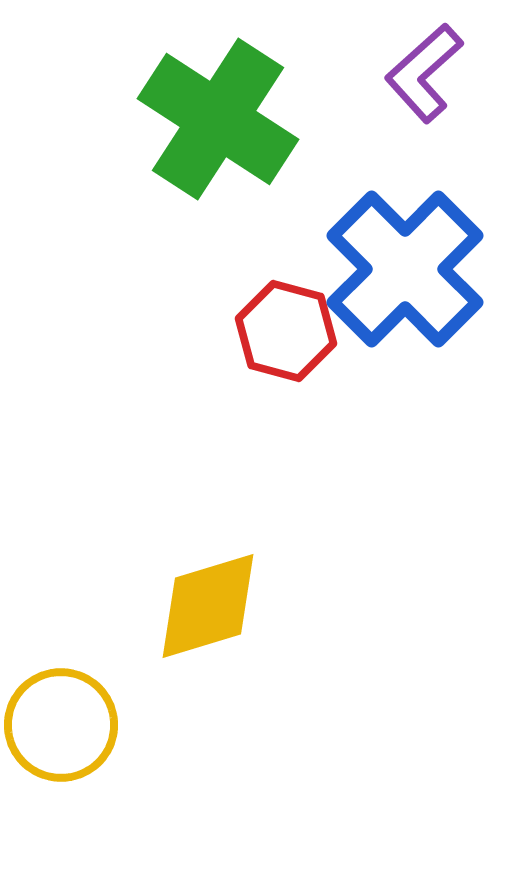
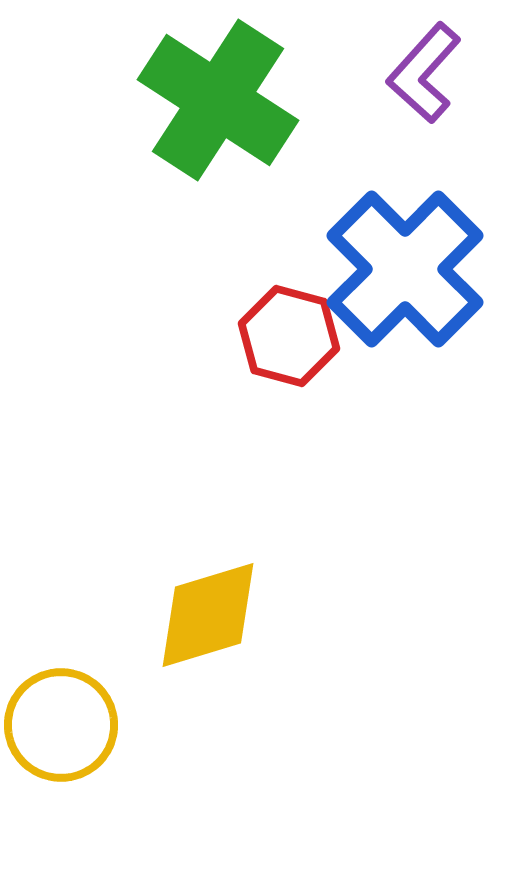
purple L-shape: rotated 6 degrees counterclockwise
green cross: moved 19 px up
red hexagon: moved 3 px right, 5 px down
yellow diamond: moved 9 px down
